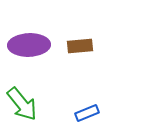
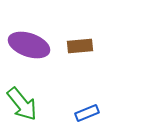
purple ellipse: rotated 21 degrees clockwise
